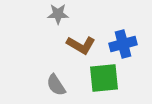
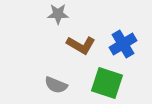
blue cross: rotated 16 degrees counterclockwise
green square: moved 3 px right, 5 px down; rotated 24 degrees clockwise
gray semicircle: rotated 35 degrees counterclockwise
